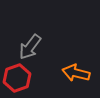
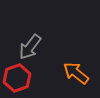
orange arrow: rotated 24 degrees clockwise
